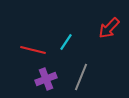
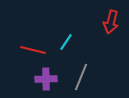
red arrow: moved 2 px right, 6 px up; rotated 30 degrees counterclockwise
purple cross: rotated 20 degrees clockwise
